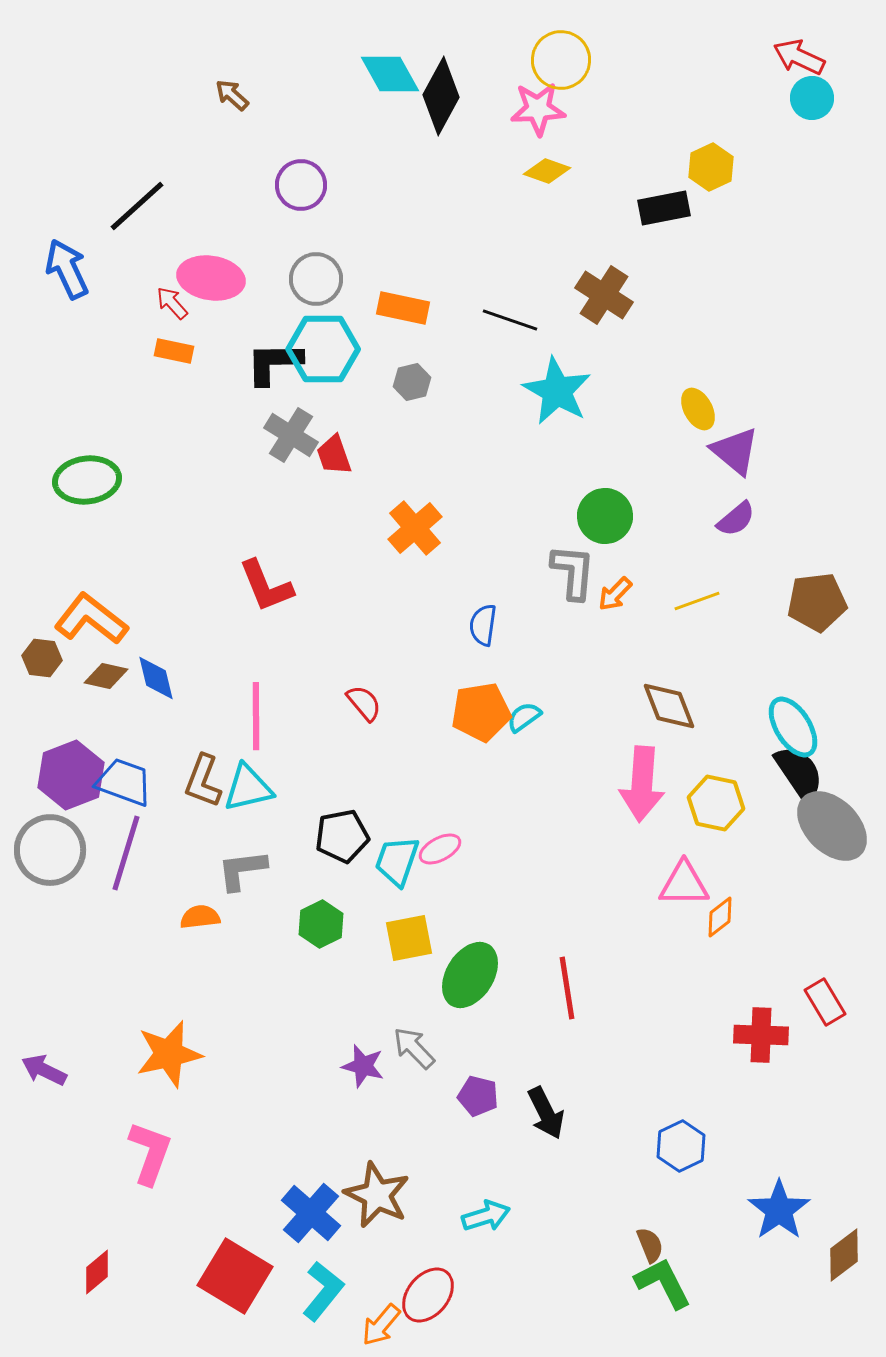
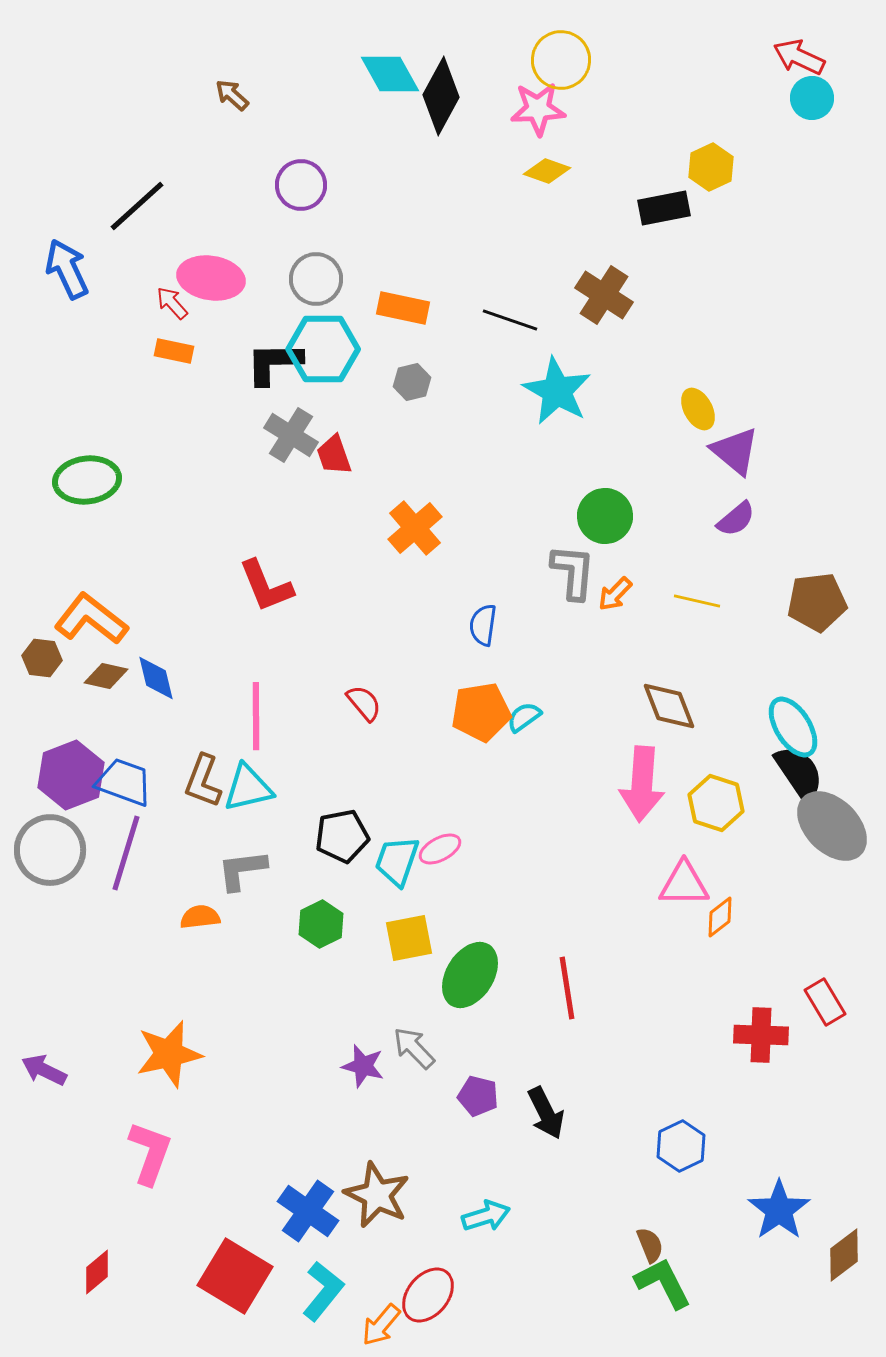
yellow line at (697, 601): rotated 33 degrees clockwise
yellow hexagon at (716, 803): rotated 6 degrees clockwise
blue cross at (311, 1213): moved 3 px left, 2 px up; rotated 6 degrees counterclockwise
